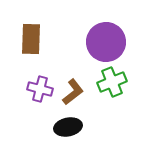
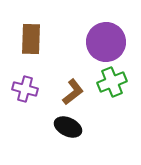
purple cross: moved 15 px left
black ellipse: rotated 36 degrees clockwise
